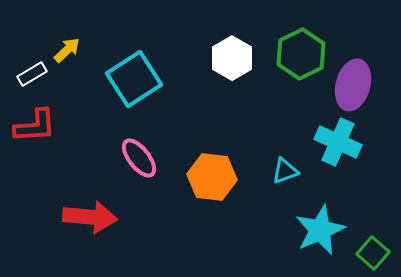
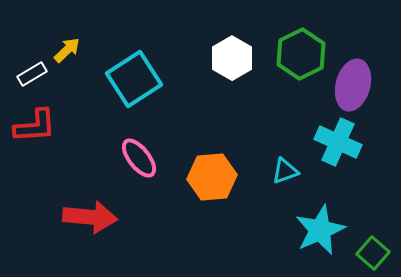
orange hexagon: rotated 12 degrees counterclockwise
